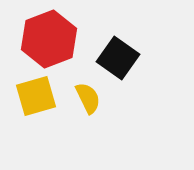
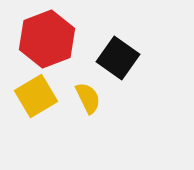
red hexagon: moved 2 px left
yellow square: rotated 15 degrees counterclockwise
